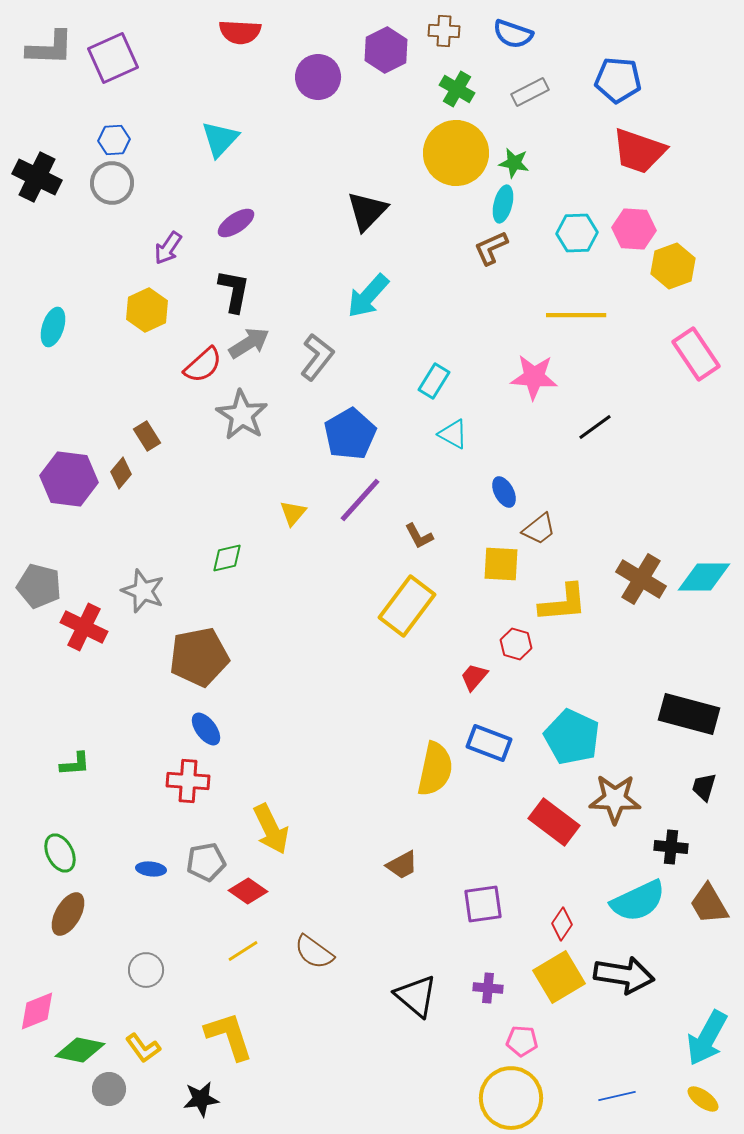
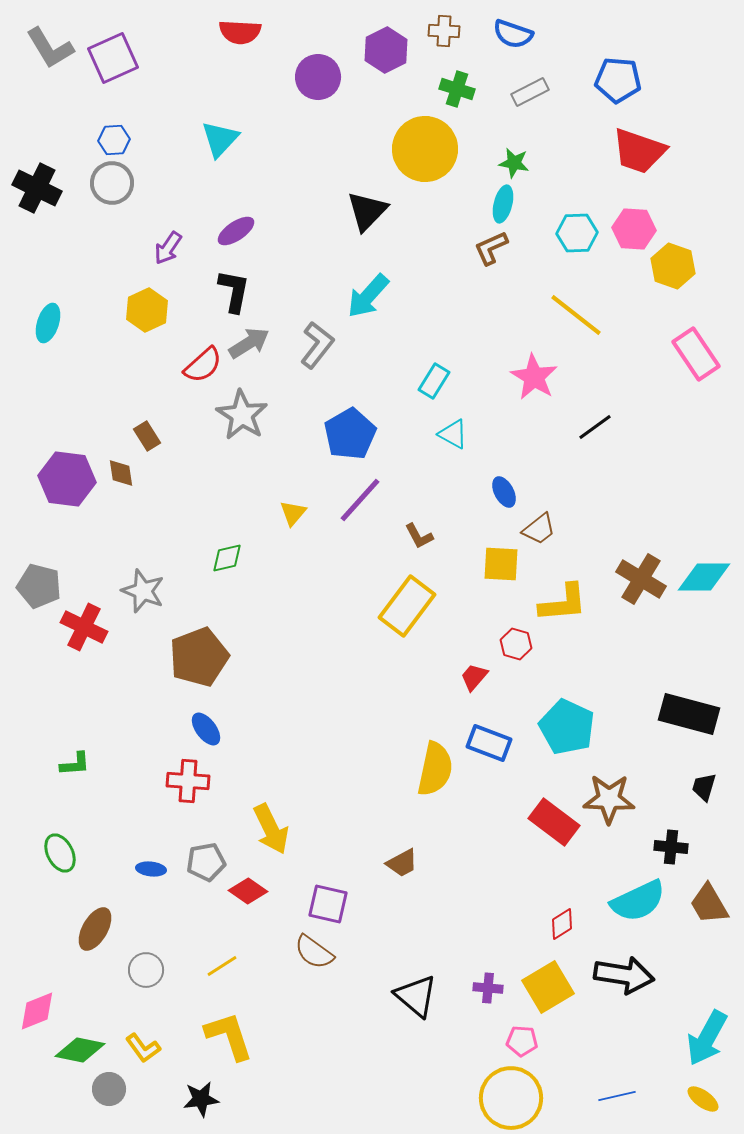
gray L-shape at (50, 48): rotated 57 degrees clockwise
green cross at (457, 89): rotated 12 degrees counterclockwise
yellow circle at (456, 153): moved 31 px left, 4 px up
black cross at (37, 177): moved 11 px down
purple ellipse at (236, 223): moved 8 px down
yellow hexagon at (673, 266): rotated 21 degrees counterclockwise
yellow line at (576, 315): rotated 38 degrees clockwise
cyan ellipse at (53, 327): moved 5 px left, 4 px up
gray L-shape at (317, 357): moved 12 px up
pink star at (534, 377): rotated 27 degrees clockwise
brown diamond at (121, 473): rotated 48 degrees counterclockwise
purple hexagon at (69, 479): moved 2 px left
brown pentagon at (199, 657): rotated 10 degrees counterclockwise
cyan pentagon at (572, 737): moved 5 px left, 10 px up
brown star at (615, 799): moved 6 px left
brown trapezoid at (402, 865): moved 2 px up
purple square at (483, 904): moved 155 px left; rotated 21 degrees clockwise
brown ellipse at (68, 914): moved 27 px right, 15 px down
red diamond at (562, 924): rotated 24 degrees clockwise
yellow line at (243, 951): moved 21 px left, 15 px down
yellow square at (559, 977): moved 11 px left, 10 px down
